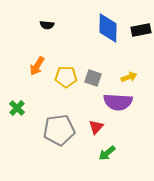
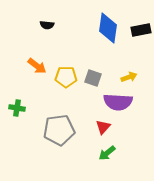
blue diamond: rotated 8 degrees clockwise
orange arrow: rotated 84 degrees counterclockwise
green cross: rotated 35 degrees counterclockwise
red triangle: moved 7 px right
